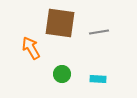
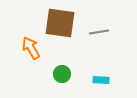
cyan rectangle: moved 3 px right, 1 px down
